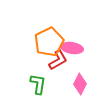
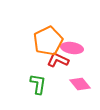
orange pentagon: moved 1 px left, 1 px up
red L-shape: rotated 125 degrees counterclockwise
pink diamond: rotated 65 degrees counterclockwise
